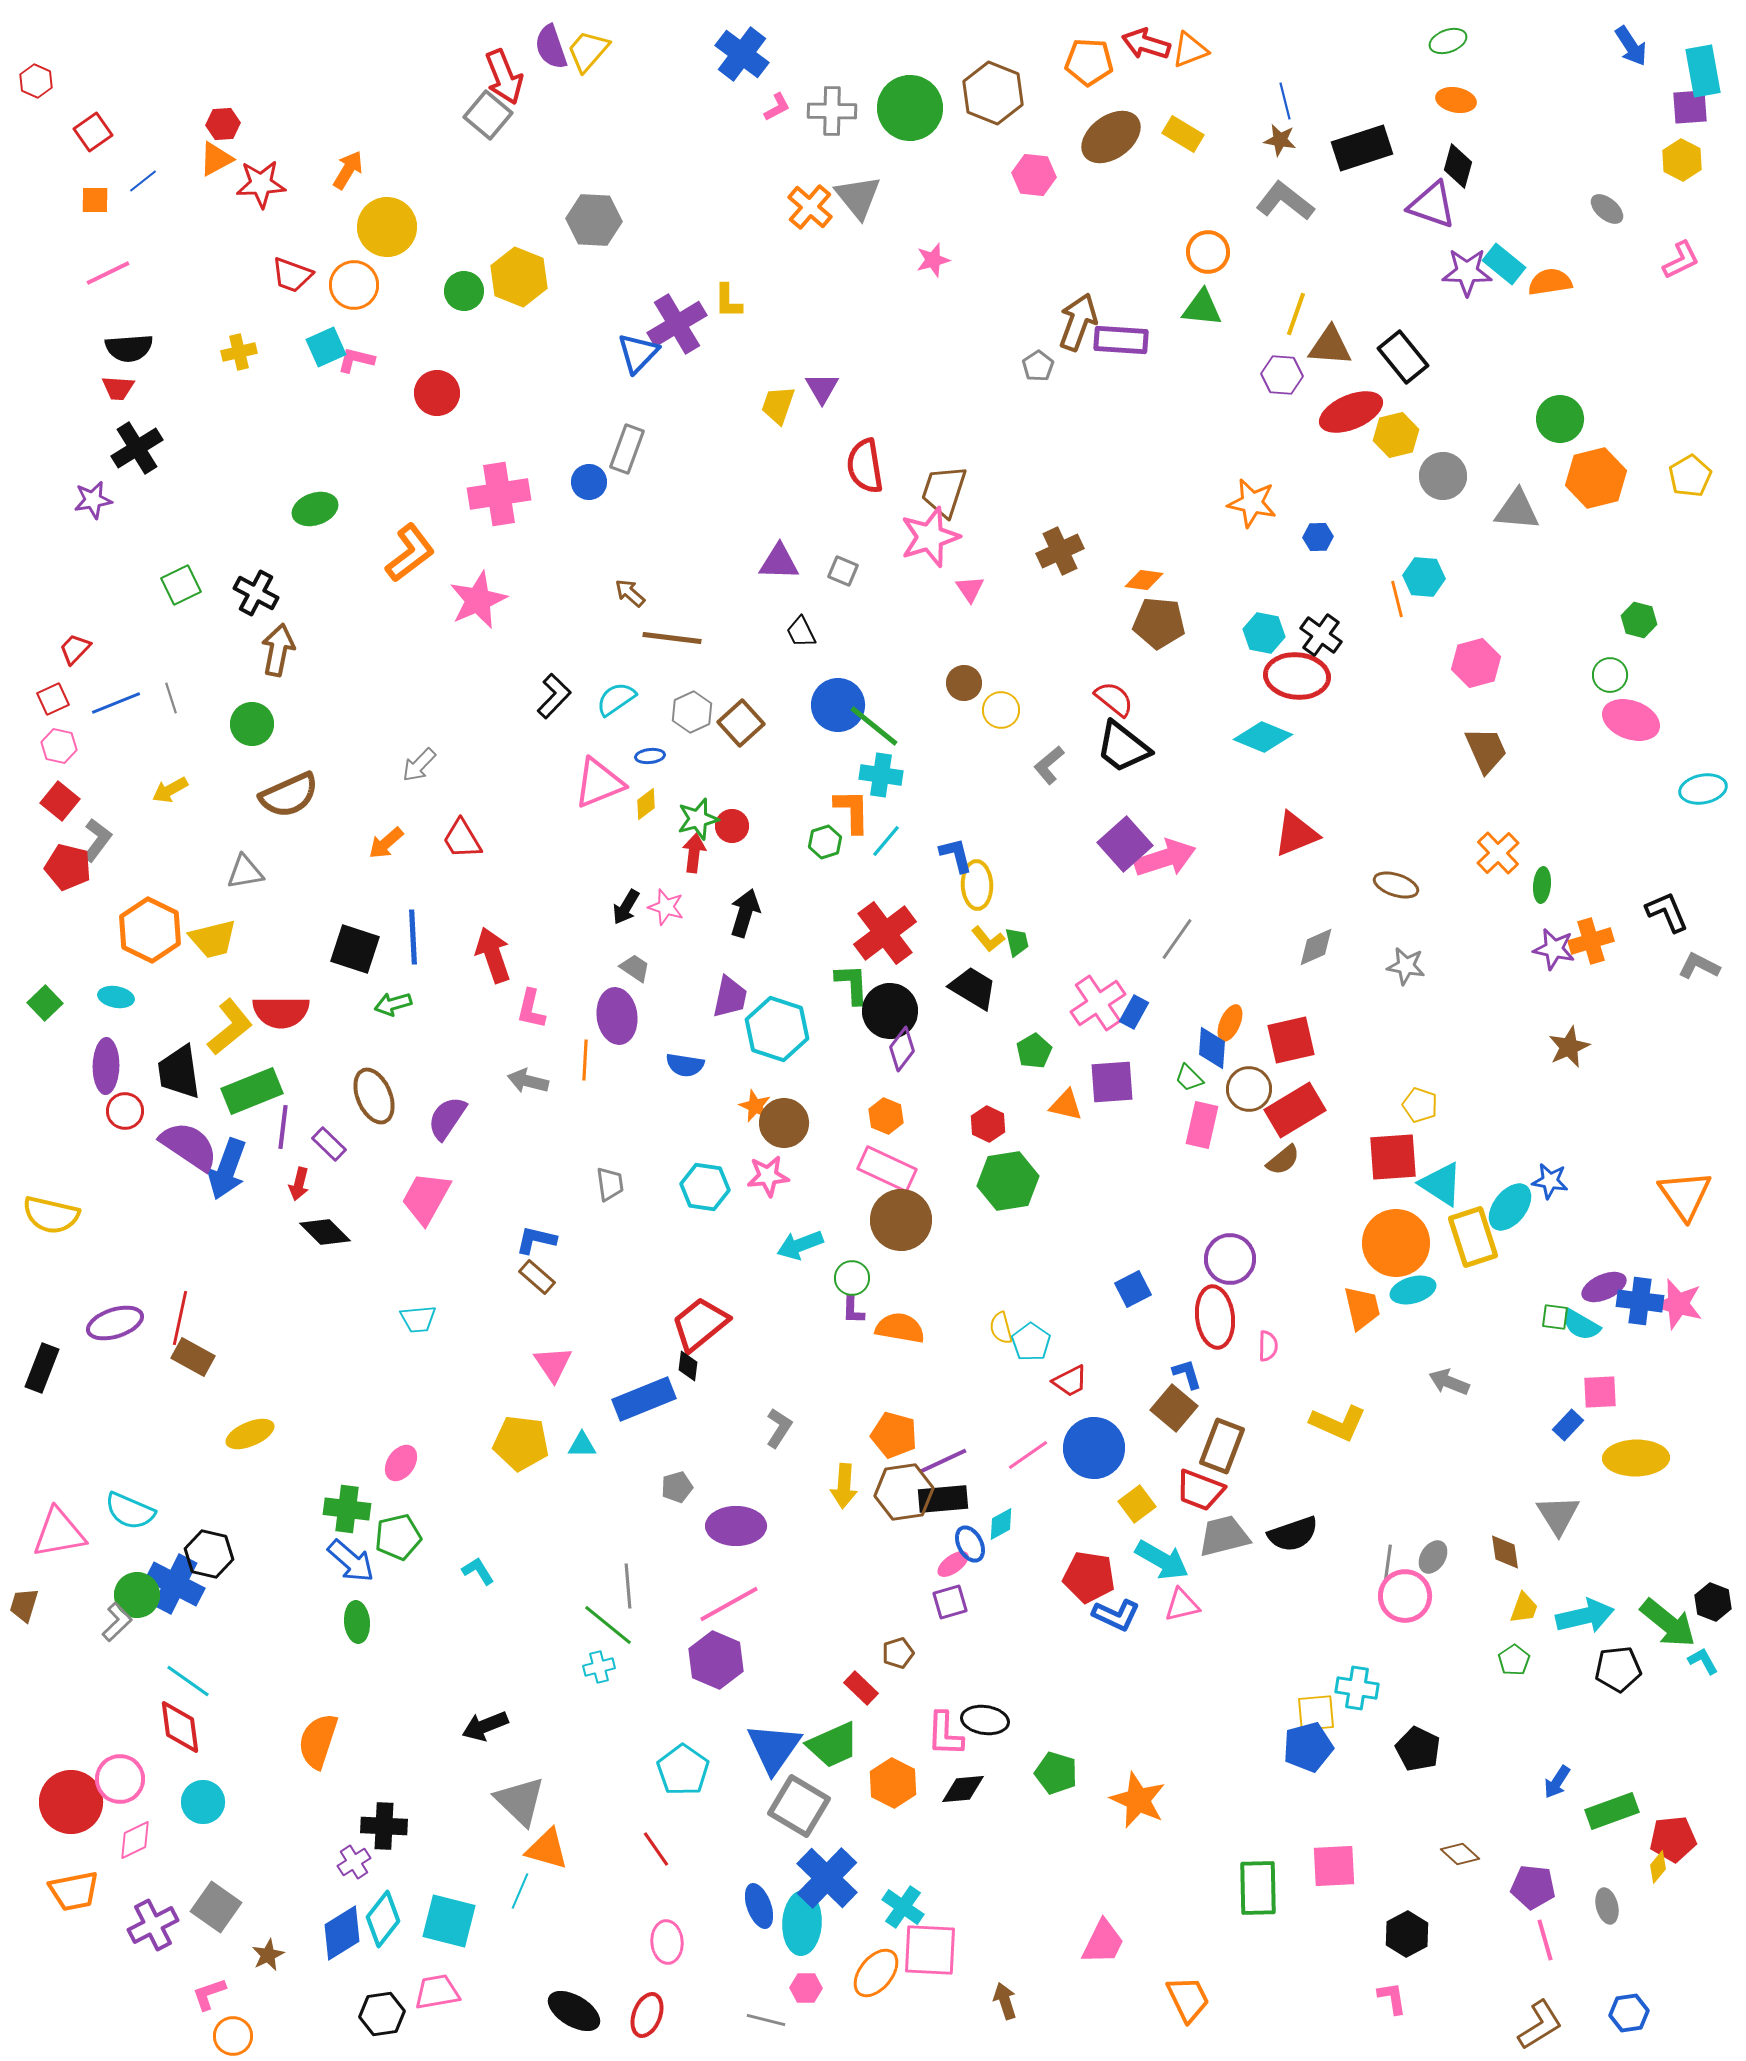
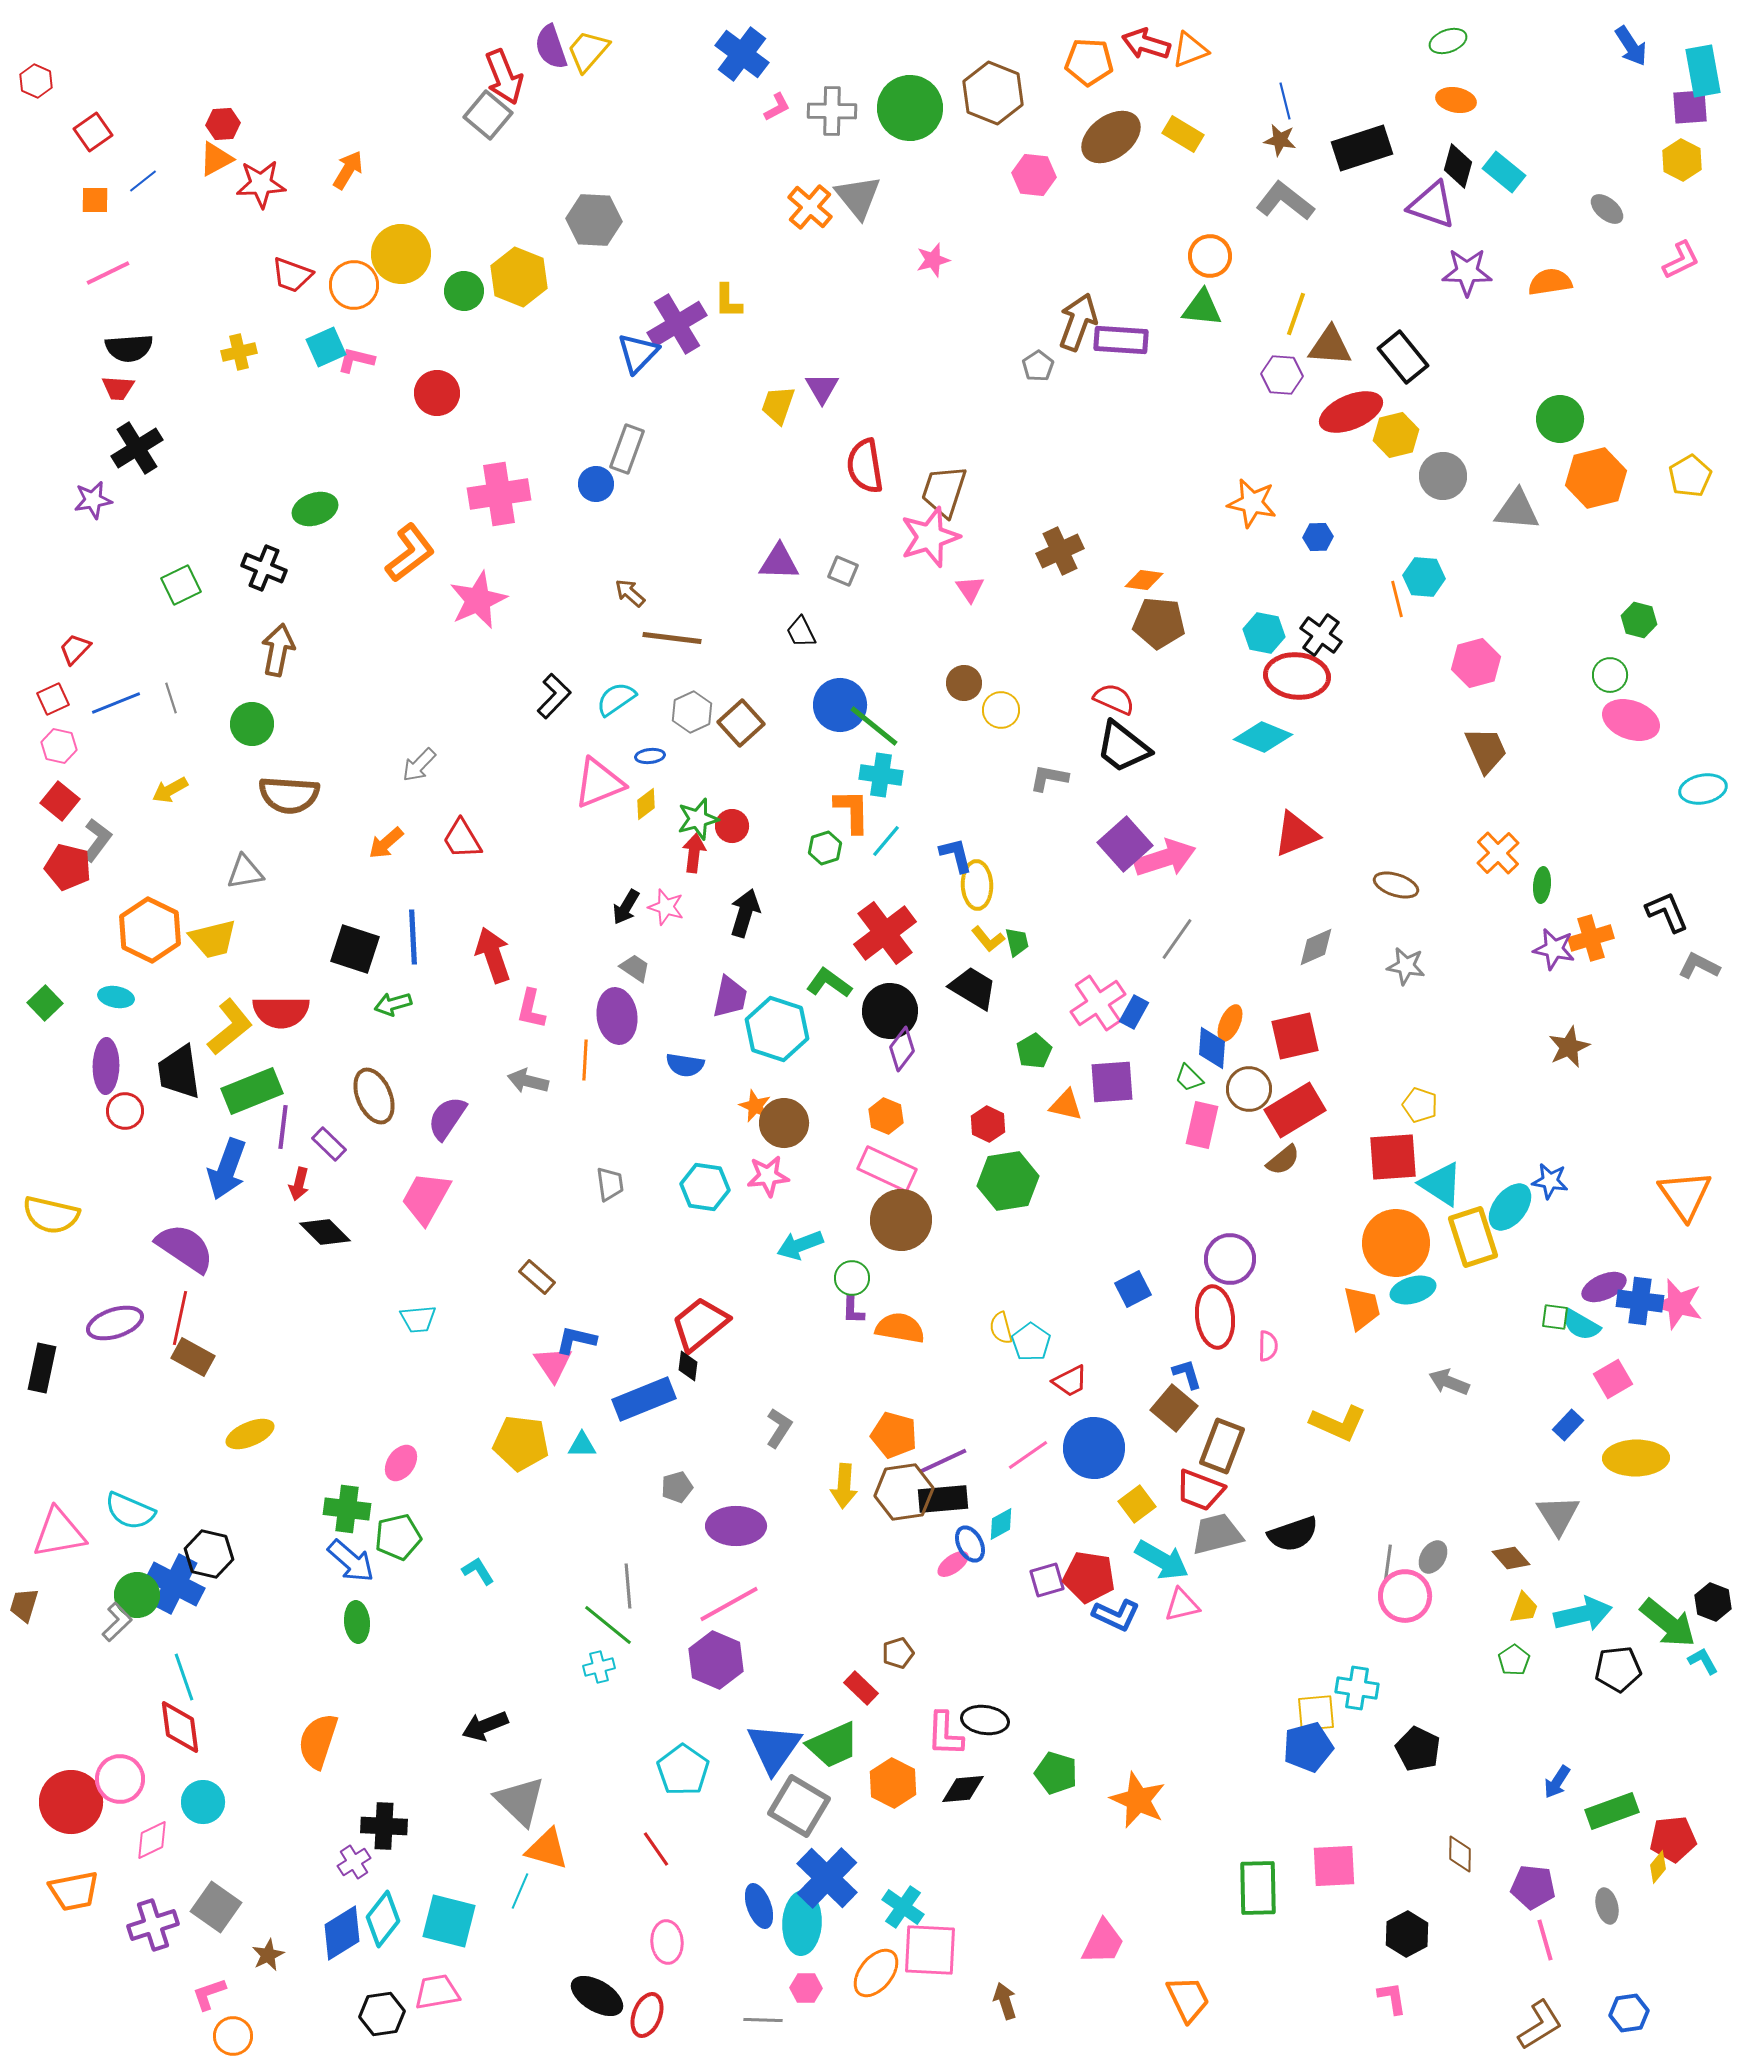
yellow circle at (387, 227): moved 14 px right, 27 px down
orange circle at (1208, 252): moved 2 px right, 4 px down
cyan rectangle at (1504, 264): moved 92 px up
blue circle at (589, 482): moved 7 px right, 2 px down
black cross at (256, 593): moved 8 px right, 25 px up; rotated 6 degrees counterclockwise
red semicircle at (1114, 699): rotated 15 degrees counterclockwise
blue circle at (838, 705): moved 2 px right
gray L-shape at (1049, 765): moved 13 px down; rotated 51 degrees clockwise
brown semicircle at (289, 795): rotated 28 degrees clockwise
green hexagon at (825, 842): moved 6 px down
orange cross at (1591, 941): moved 3 px up
green L-shape at (852, 984): moved 23 px left, 1 px up; rotated 51 degrees counterclockwise
red square at (1291, 1040): moved 4 px right, 4 px up
purple semicircle at (189, 1146): moved 4 px left, 102 px down
blue L-shape at (536, 1240): moved 40 px right, 100 px down
black rectangle at (42, 1368): rotated 9 degrees counterclockwise
pink square at (1600, 1392): moved 13 px right, 13 px up; rotated 27 degrees counterclockwise
gray trapezoid at (1224, 1536): moved 7 px left, 2 px up
brown diamond at (1505, 1552): moved 6 px right, 6 px down; rotated 33 degrees counterclockwise
purple square at (950, 1602): moved 97 px right, 22 px up
cyan arrow at (1585, 1616): moved 2 px left, 2 px up
cyan line at (188, 1681): moved 4 px left, 4 px up; rotated 36 degrees clockwise
pink diamond at (135, 1840): moved 17 px right
brown diamond at (1460, 1854): rotated 48 degrees clockwise
purple cross at (153, 1925): rotated 9 degrees clockwise
black ellipse at (574, 2011): moved 23 px right, 15 px up
gray line at (766, 2020): moved 3 px left; rotated 12 degrees counterclockwise
